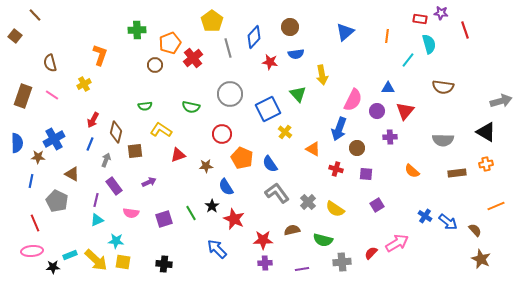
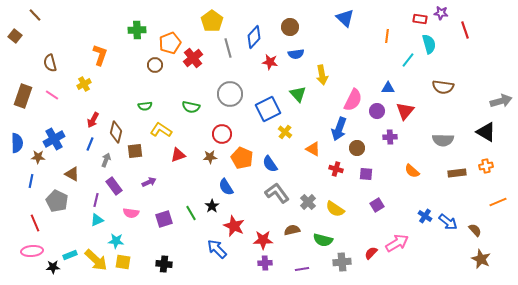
blue triangle at (345, 32): moved 14 px up; rotated 36 degrees counterclockwise
orange cross at (486, 164): moved 2 px down
brown star at (206, 166): moved 4 px right, 9 px up
orange line at (496, 206): moved 2 px right, 4 px up
red star at (234, 219): moved 7 px down
